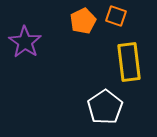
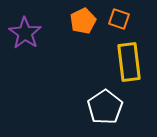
orange square: moved 3 px right, 3 px down
purple star: moved 9 px up
